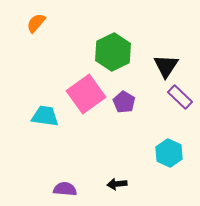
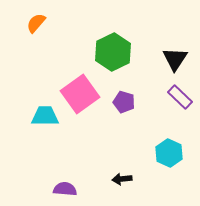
black triangle: moved 9 px right, 7 px up
pink square: moved 6 px left
purple pentagon: rotated 15 degrees counterclockwise
cyan trapezoid: rotated 8 degrees counterclockwise
black arrow: moved 5 px right, 5 px up
